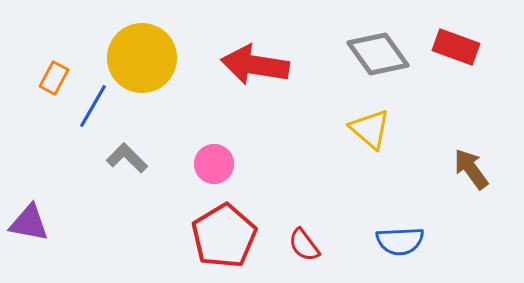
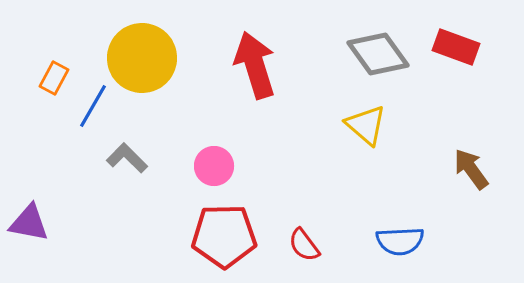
red arrow: rotated 64 degrees clockwise
yellow triangle: moved 4 px left, 4 px up
pink circle: moved 2 px down
red pentagon: rotated 30 degrees clockwise
